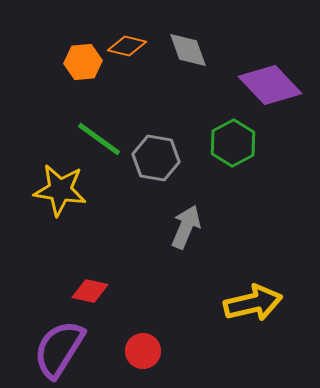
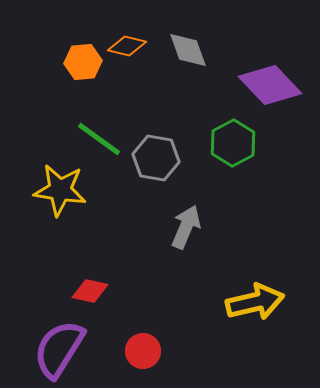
yellow arrow: moved 2 px right, 1 px up
